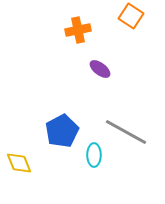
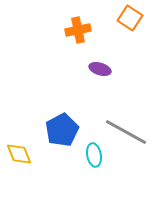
orange square: moved 1 px left, 2 px down
purple ellipse: rotated 20 degrees counterclockwise
blue pentagon: moved 1 px up
cyan ellipse: rotated 10 degrees counterclockwise
yellow diamond: moved 9 px up
